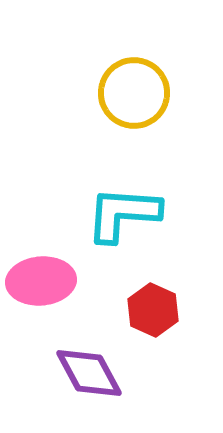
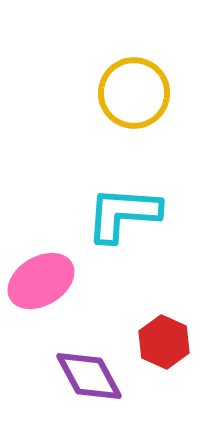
pink ellipse: rotated 26 degrees counterclockwise
red hexagon: moved 11 px right, 32 px down
purple diamond: moved 3 px down
